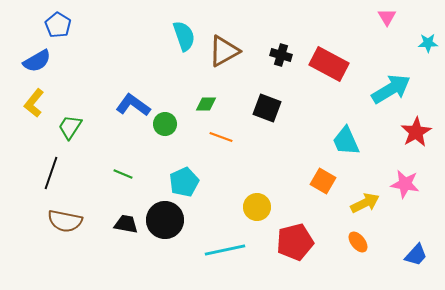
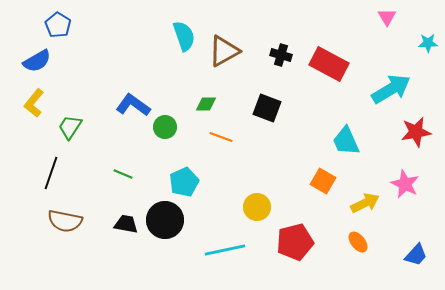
green circle: moved 3 px down
red star: rotated 20 degrees clockwise
pink star: rotated 16 degrees clockwise
